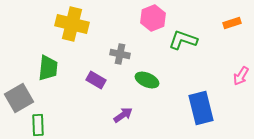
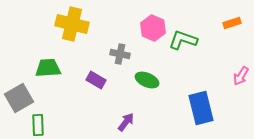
pink hexagon: moved 10 px down; rotated 15 degrees counterclockwise
green trapezoid: rotated 100 degrees counterclockwise
purple arrow: moved 3 px right, 7 px down; rotated 18 degrees counterclockwise
